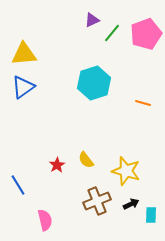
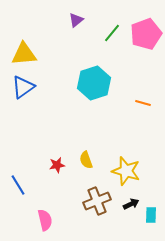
purple triangle: moved 16 px left; rotated 14 degrees counterclockwise
yellow semicircle: rotated 18 degrees clockwise
red star: rotated 21 degrees clockwise
